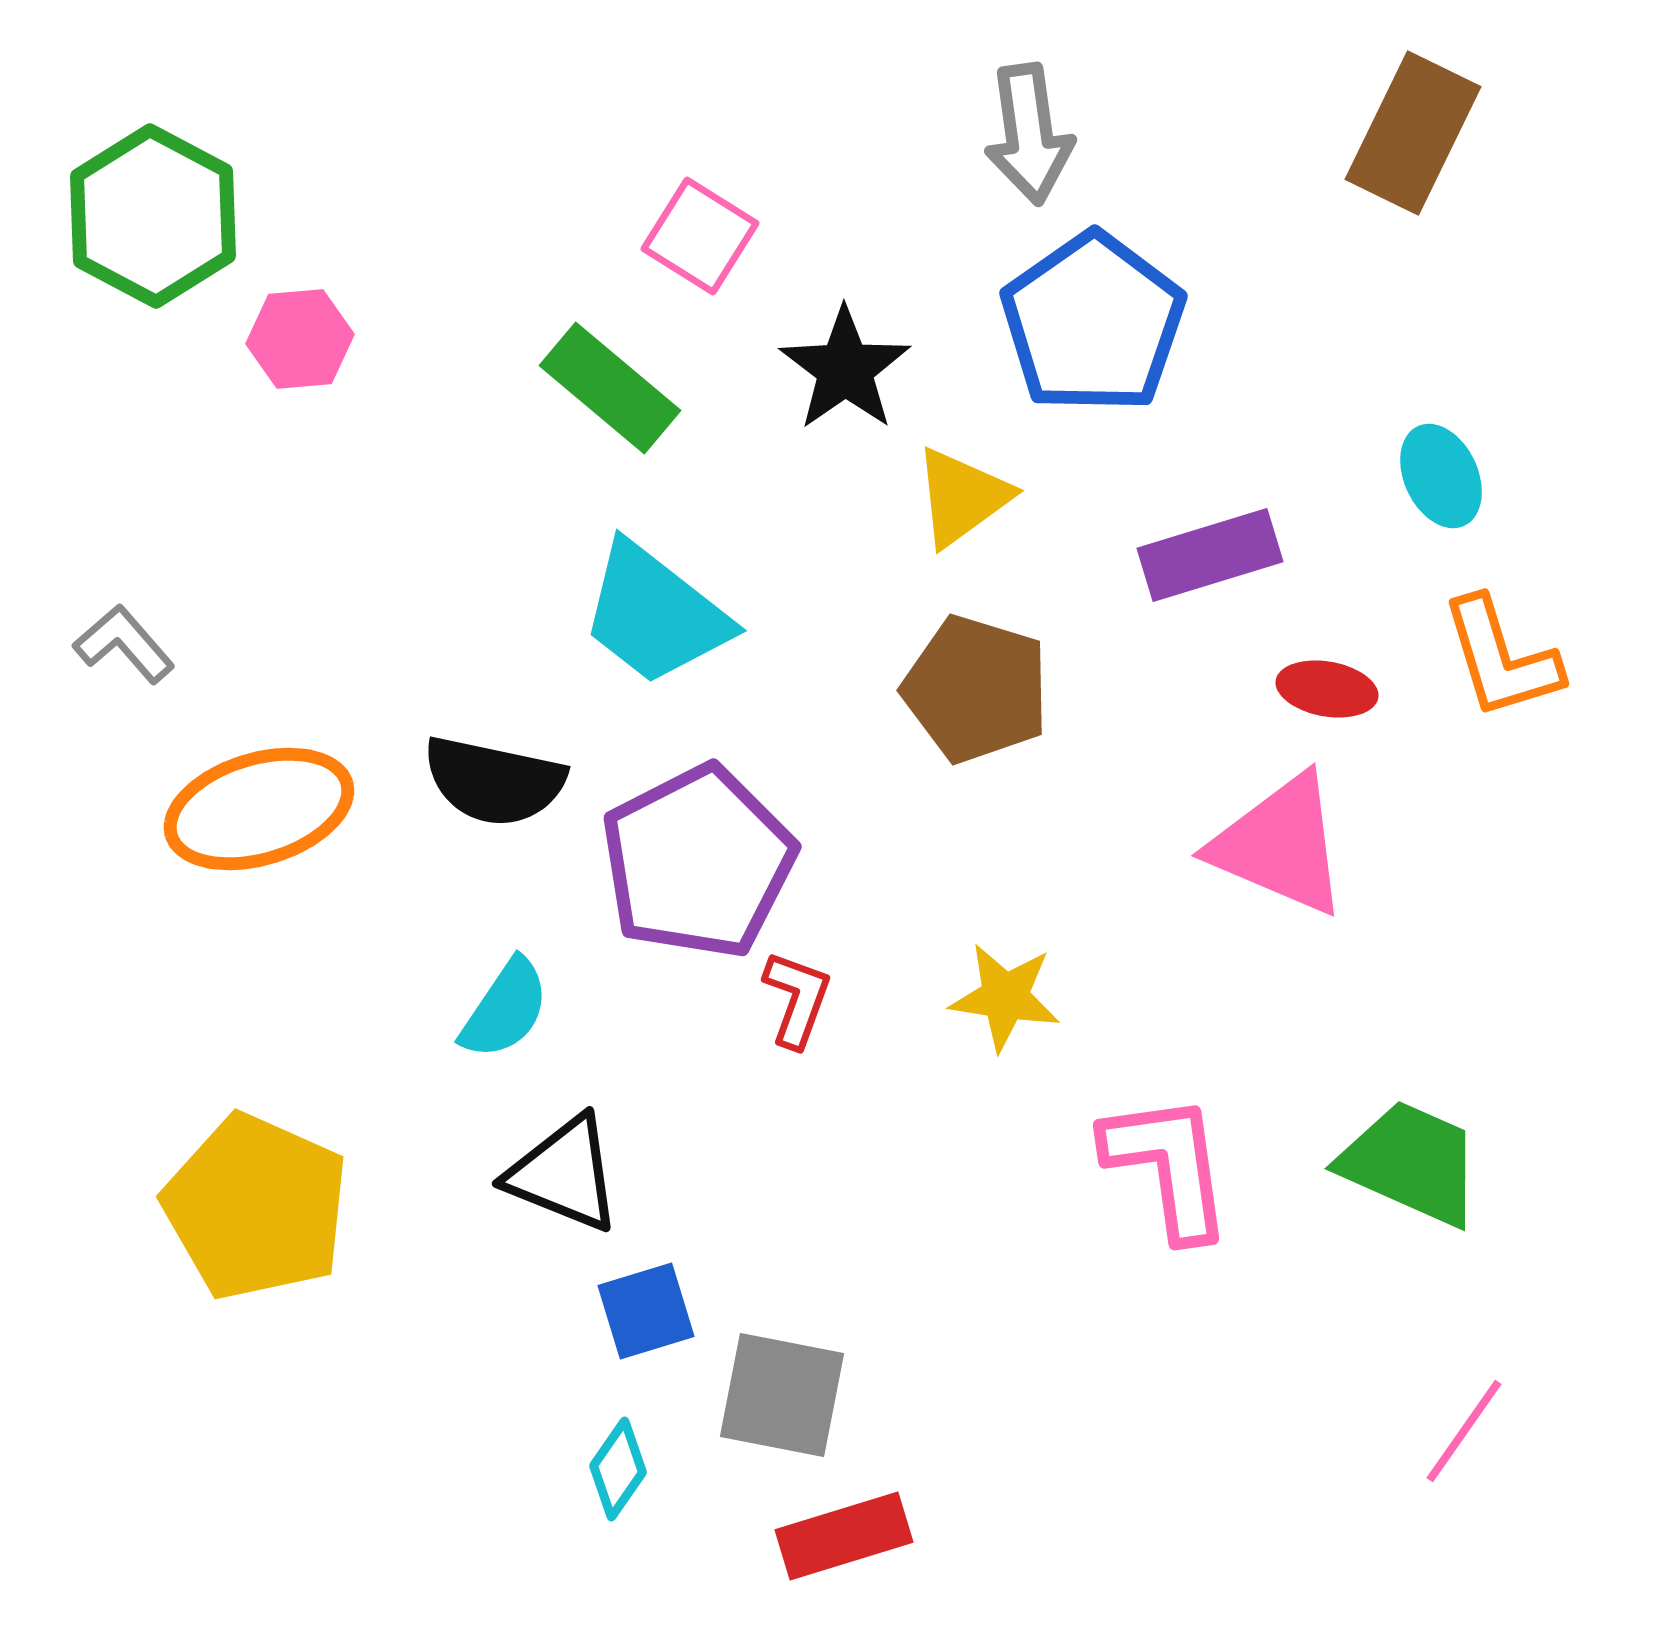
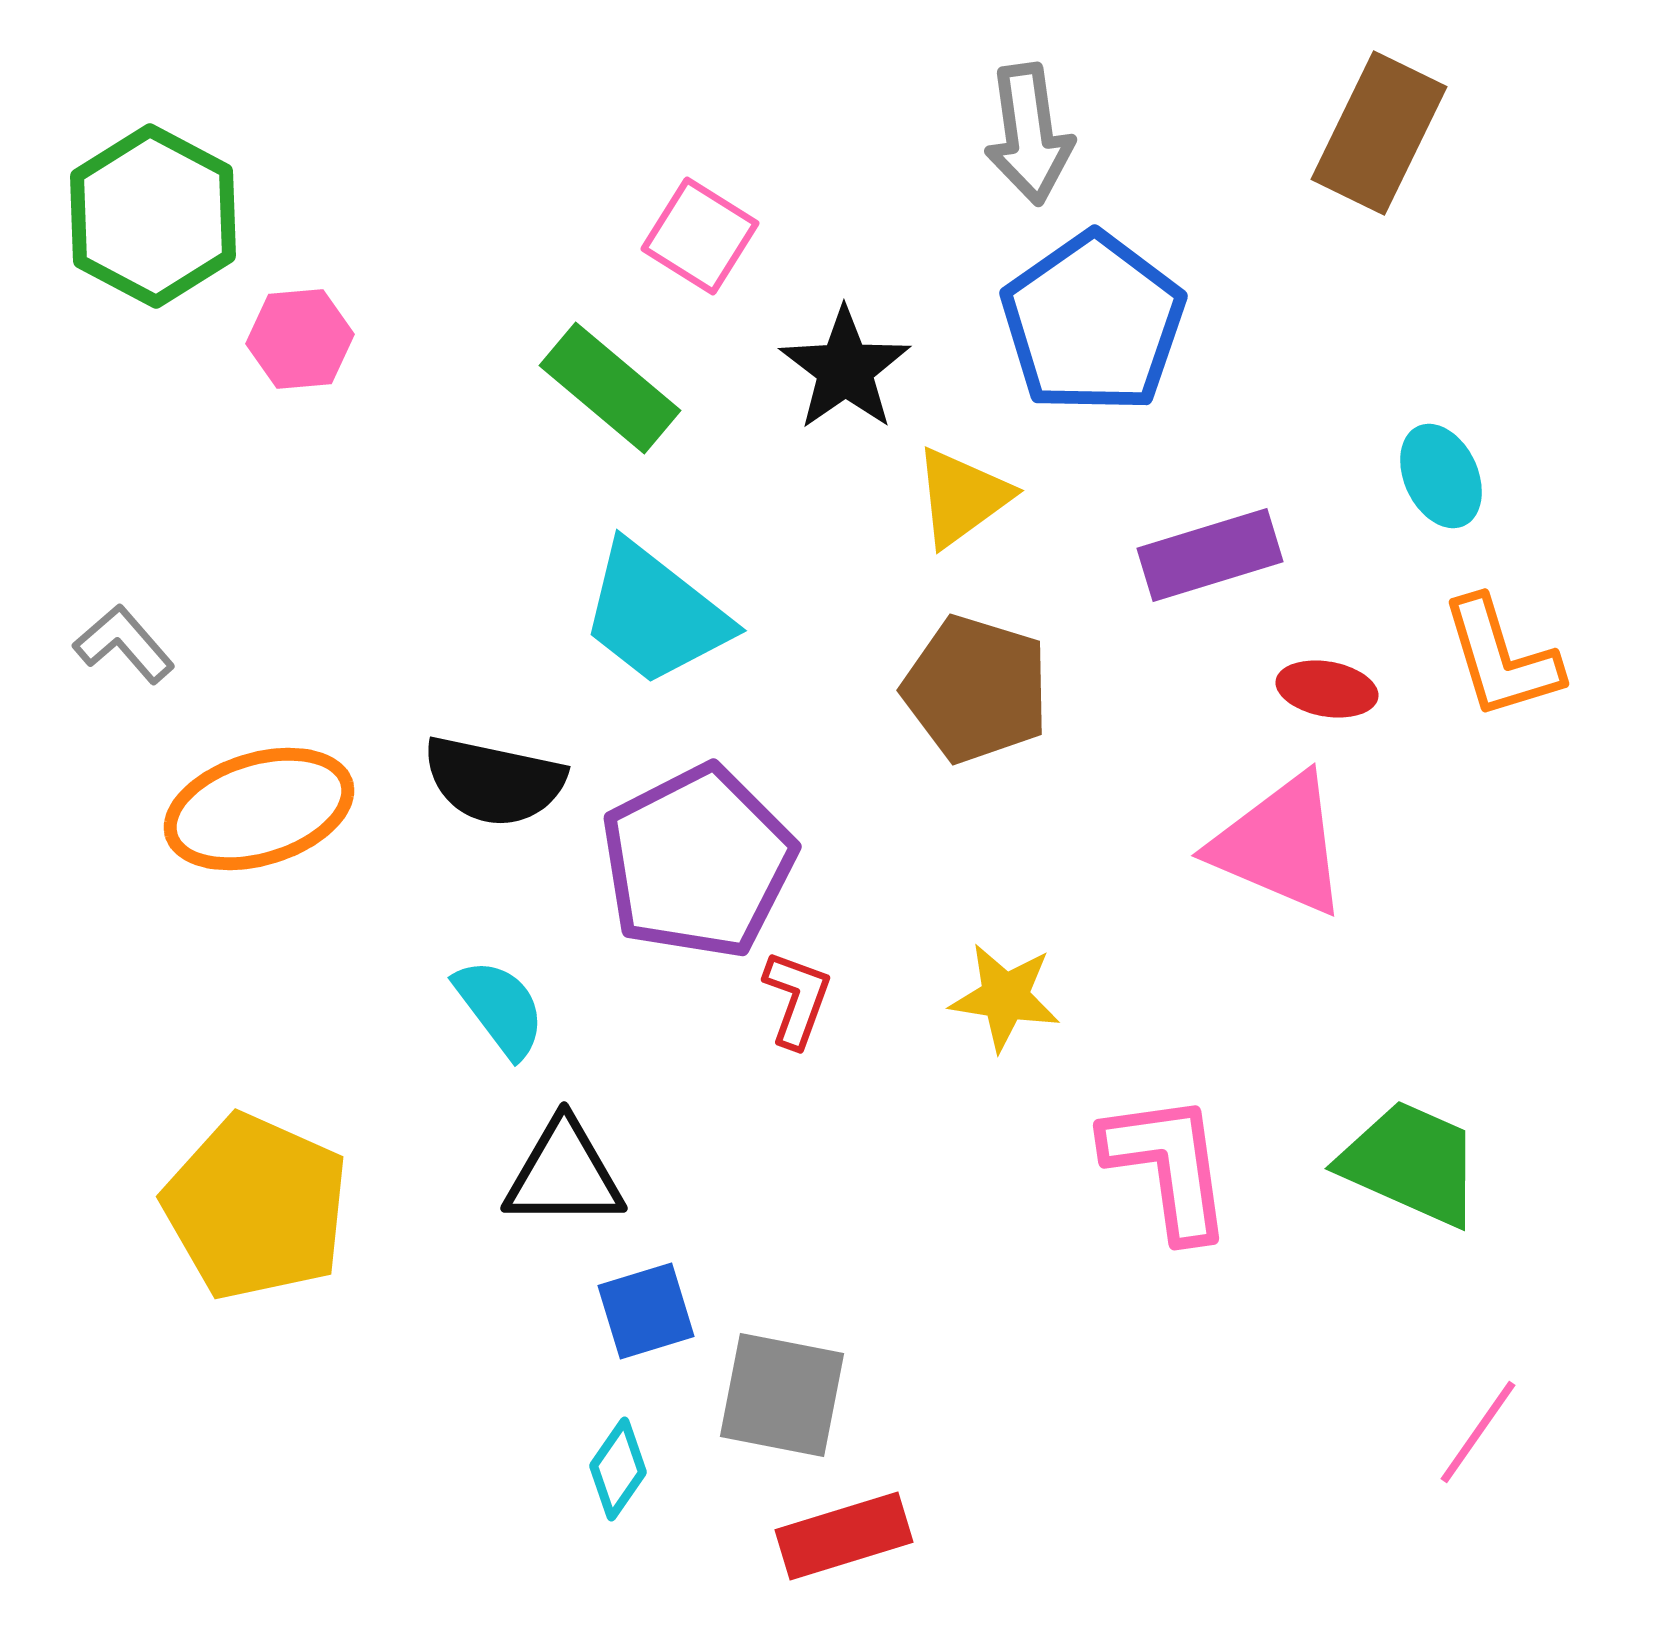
brown rectangle: moved 34 px left
cyan semicircle: moved 5 px left, 1 px up; rotated 71 degrees counterclockwise
black triangle: rotated 22 degrees counterclockwise
pink line: moved 14 px right, 1 px down
